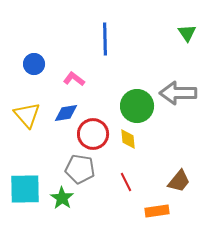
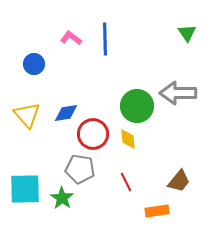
pink L-shape: moved 3 px left, 41 px up
